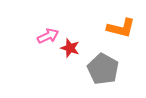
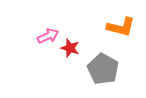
orange L-shape: moved 1 px up
